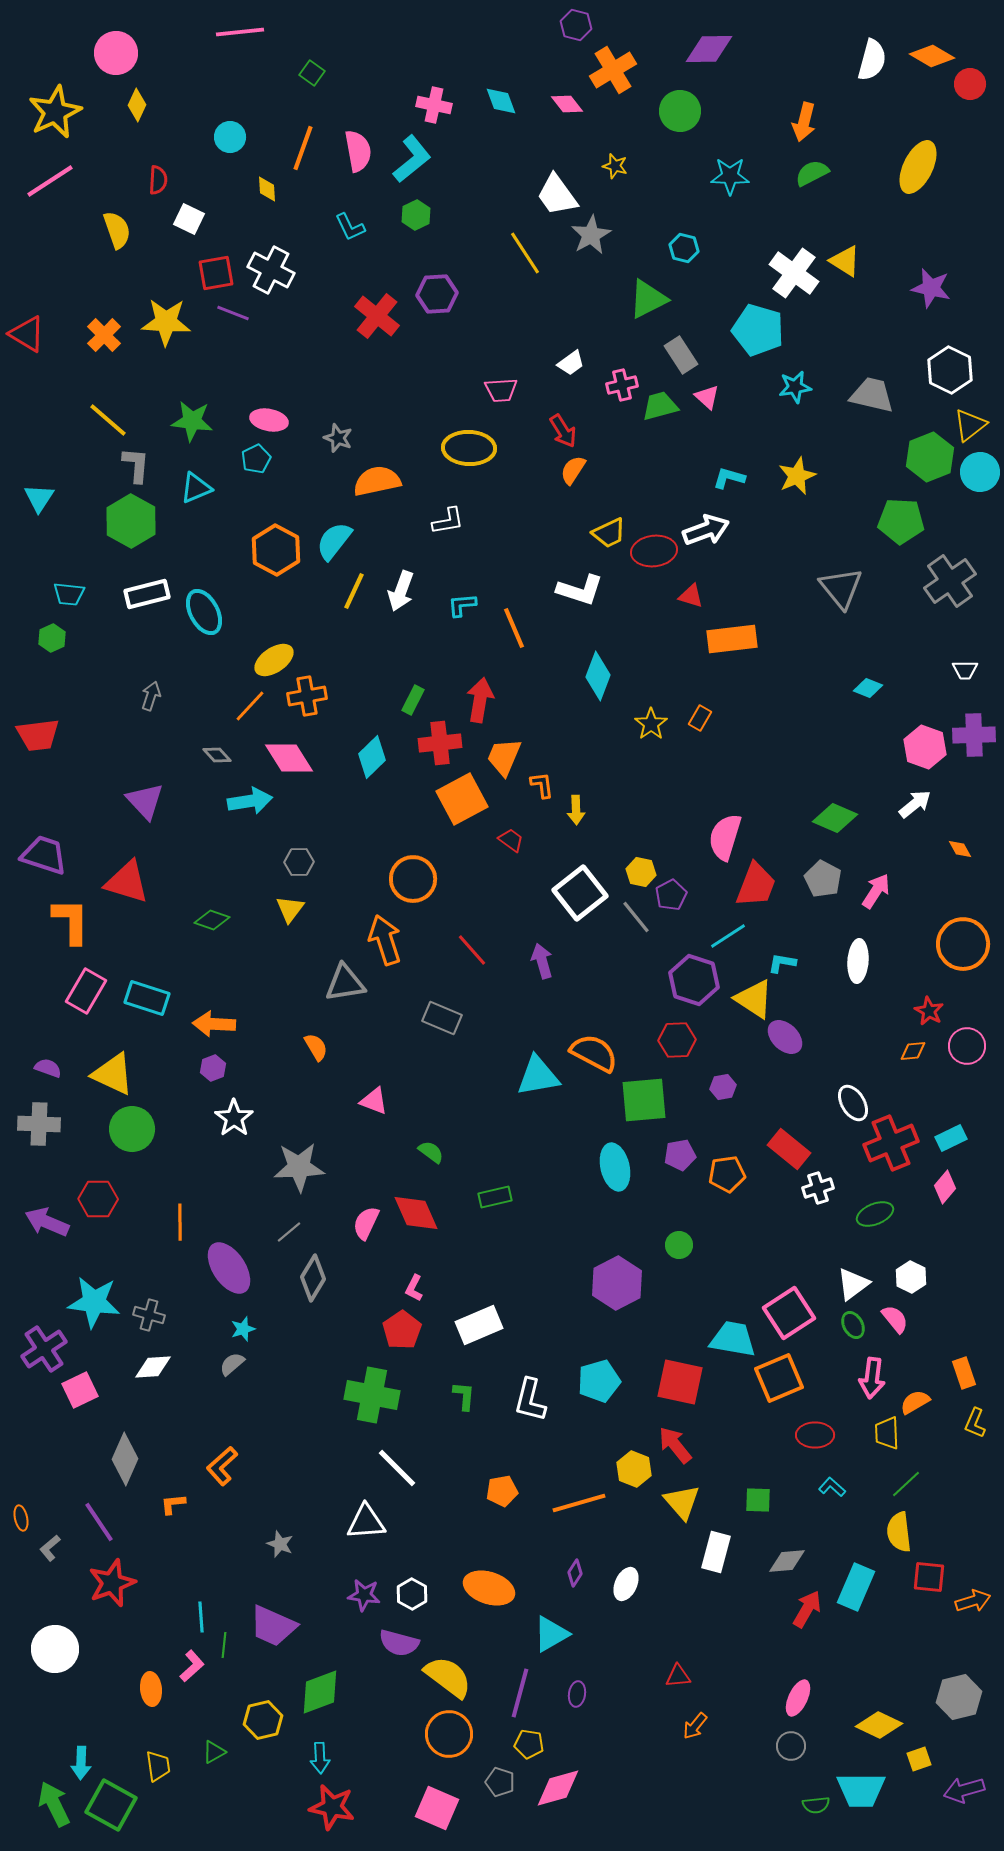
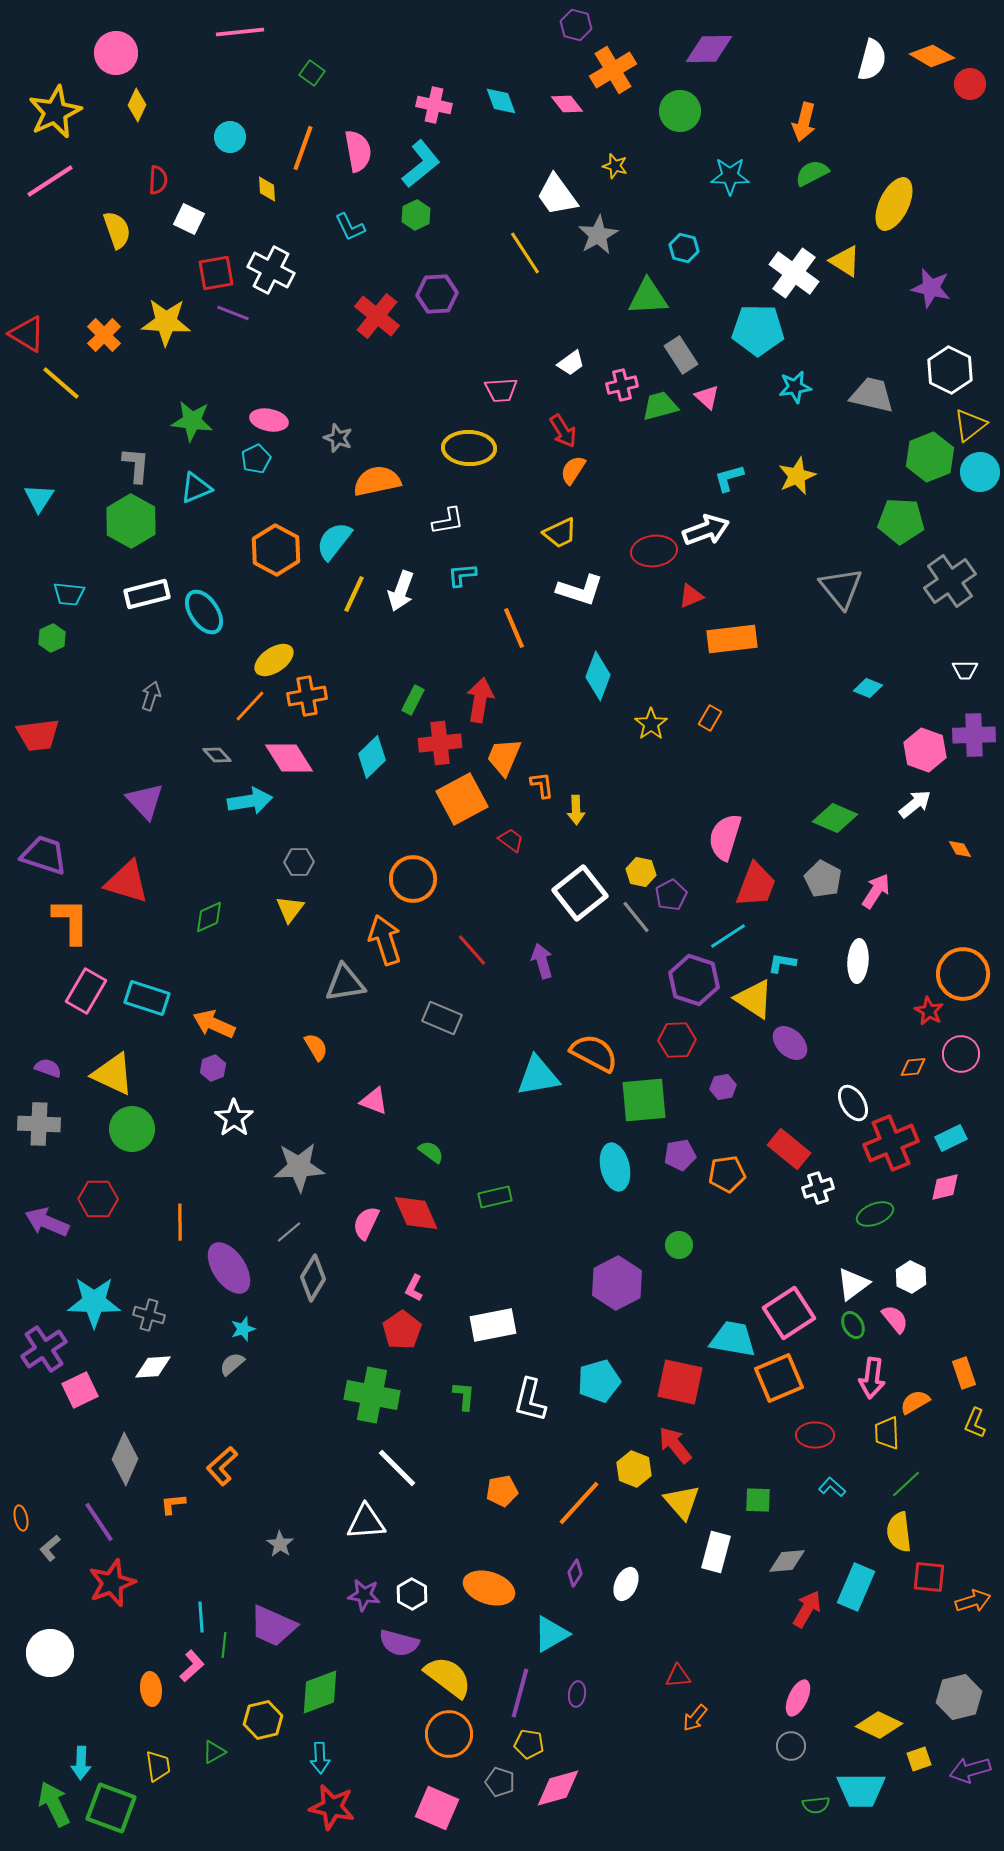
cyan L-shape at (412, 159): moved 9 px right, 5 px down
yellow ellipse at (918, 167): moved 24 px left, 37 px down
gray star at (591, 235): moved 7 px right
green triangle at (648, 299): moved 2 px up; rotated 24 degrees clockwise
cyan pentagon at (758, 330): rotated 15 degrees counterclockwise
yellow line at (108, 420): moved 47 px left, 37 px up
cyan L-shape at (729, 478): rotated 32 degrees counterclockwise
yellow trapezoid at (609, 533): moved 49 px left
yellow line at (354, 591): moved 3 px down
red triangle at (691, 596): rotated 40 degrees counterclockwise
cyan L-shape at (462, 605): moved 30 px up
cyan ellipse at (204, 612): rotated 6 degrees counterclockwise
orange rectangle at (700, 718): moved 10 px right
pink hexagon at (925, 747): moved 3 px down
green diamond at (212, 920): moved 3 px left, 3 px up; rotated 44 degrees counterclockwise
orange circle at (963, 944): moved 30 px down
orange arrow at (214, 1024): rotated 21 degrees clockwise
purple ellipse at (785, 1037): moved 5 px right, 6 px down
pink circle at (967, 1046): moved 6 px left, 8 px down
orange diamond at (913, 1051): moved 16 px down
pink diamond at (945, 1187): rotated 36 degrees clockwise
cyan star at (94, 1302): rotated 6 degrees counterclockwise
white rectangle at (479, 1325): moved 14 px right; rotated 12 degrees clockwise
orange line at (579, 1503): rotated 32 degrees counterclockwise
gray star at (280, 1544): rotated 12 degrees clockwise
white circle at (55, 1649): moved 5 px left, 4 px down
orange arrow at (695, 1726): moved 8 px up
purple arrow at (964, 1790): moved 6 px right, 20 px up
green square at (111, 1805): moved 3 px down; rotated 9 degrees counterclockwise
